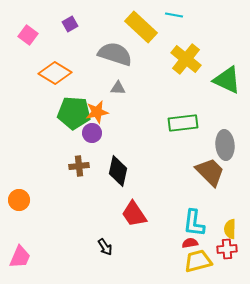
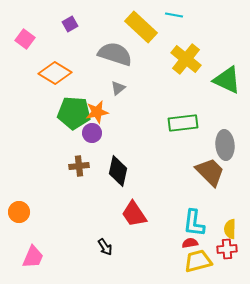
pink square: moved 3 px left, 4 px down
gray triangle: rotated 42 degrees counterclockwise
orange circle: moved 12 px down
pink trapezoid: moved 13 px right
